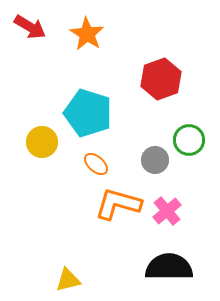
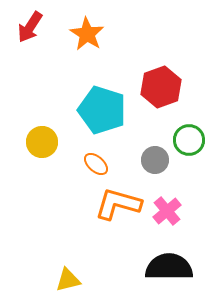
red arrow: rotated 92 degrees clockwise
red hexagon: moved 8 px down
cyan pentagon: moved 14 px right, 3 px up
